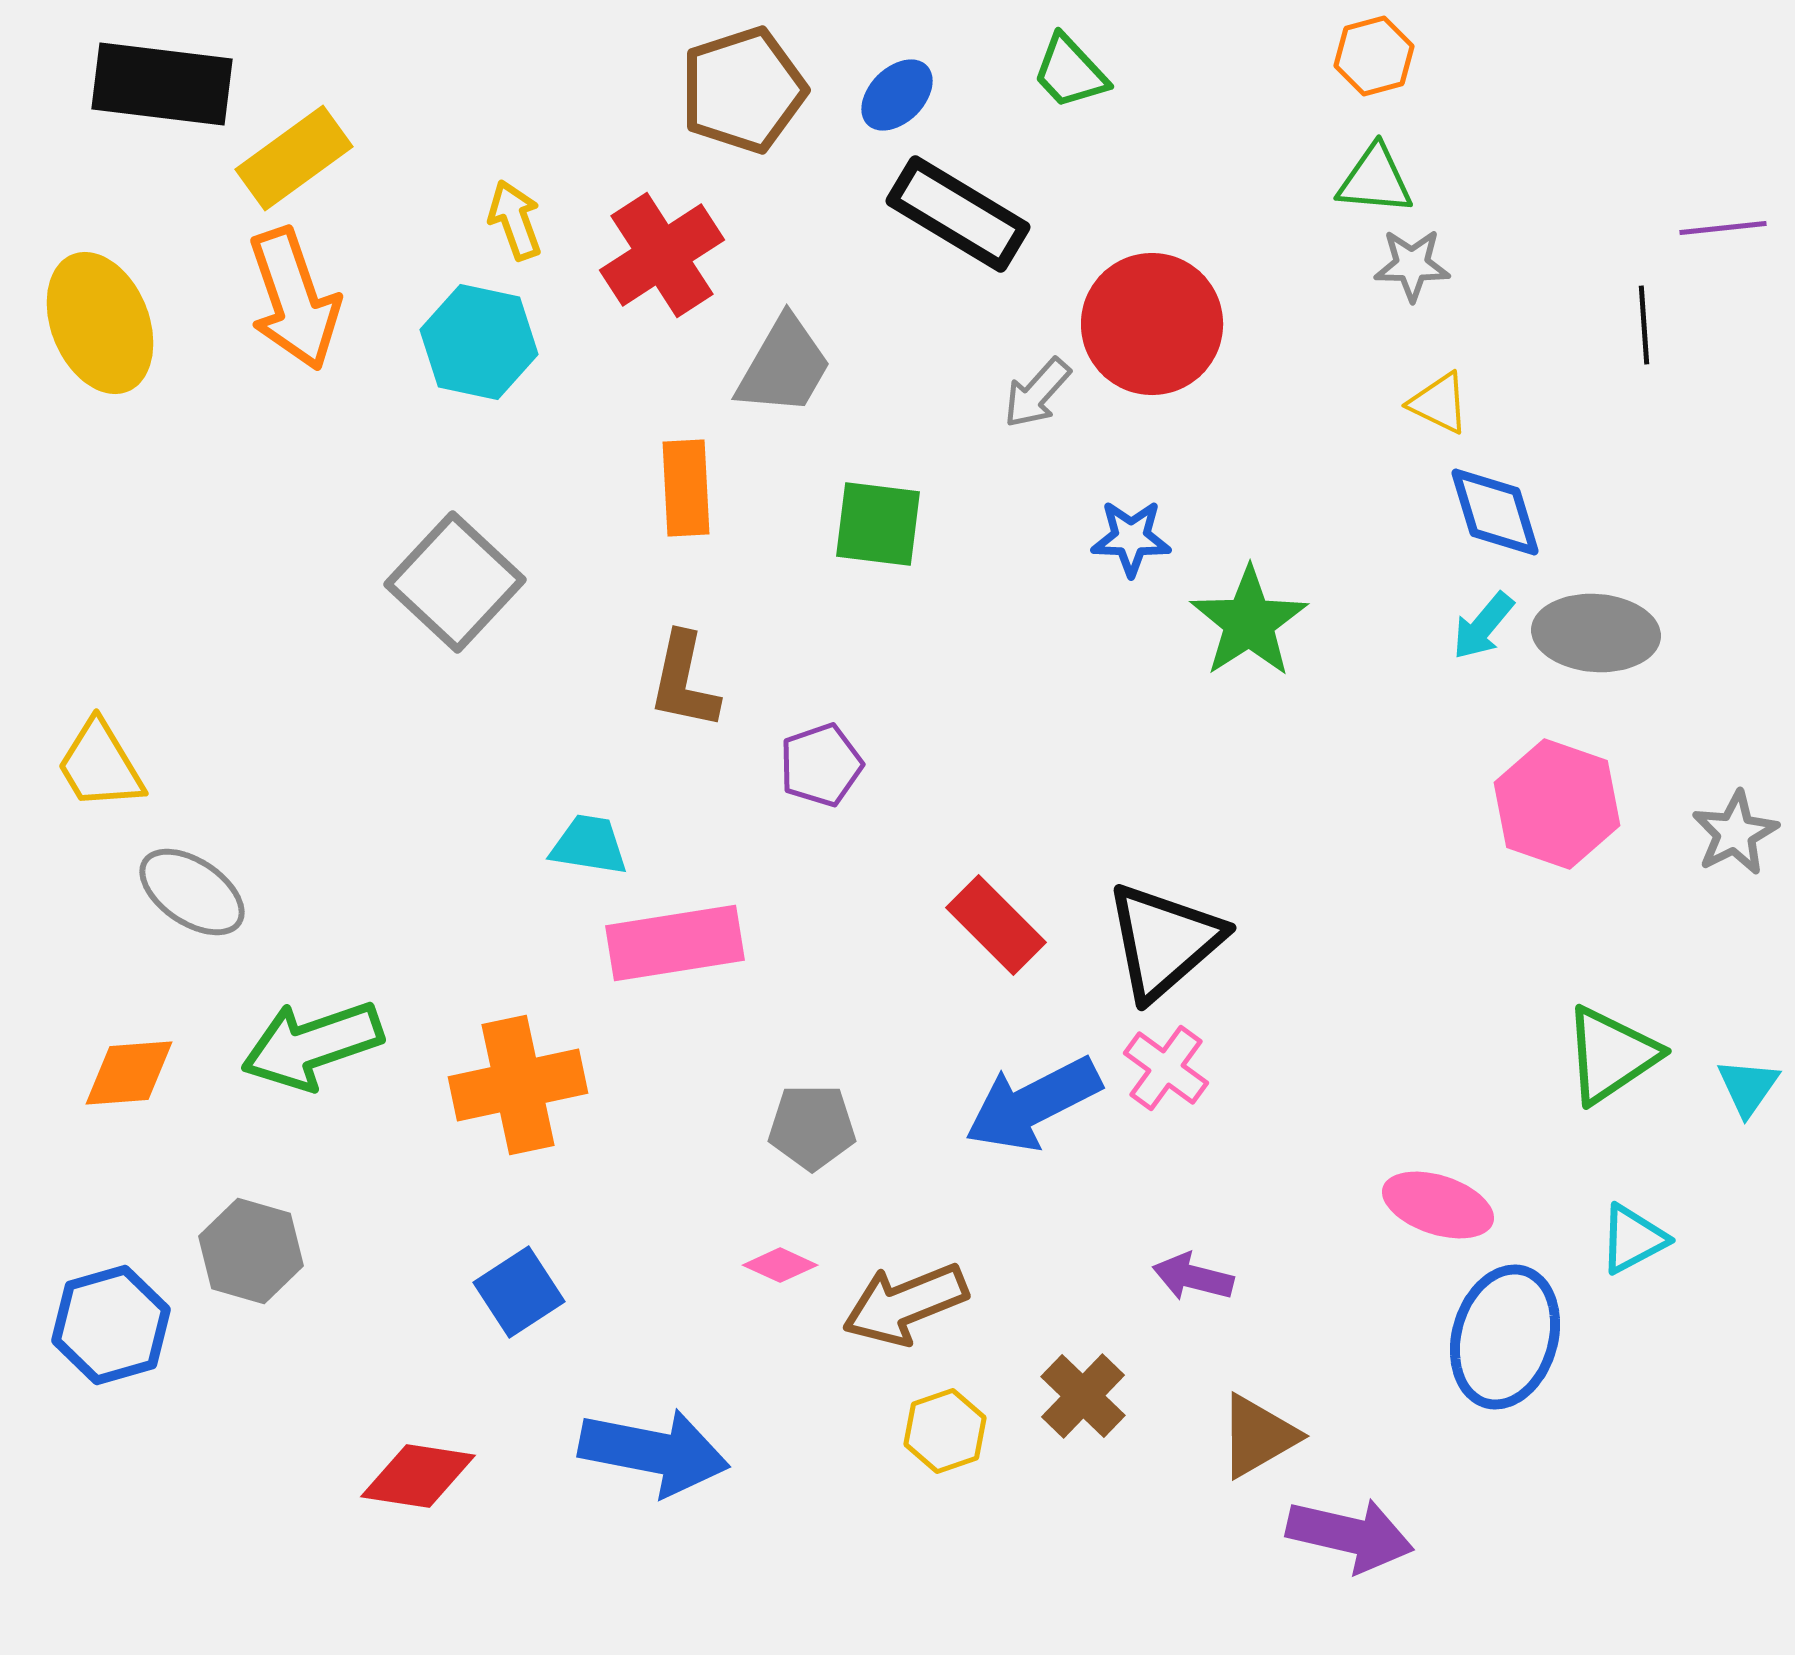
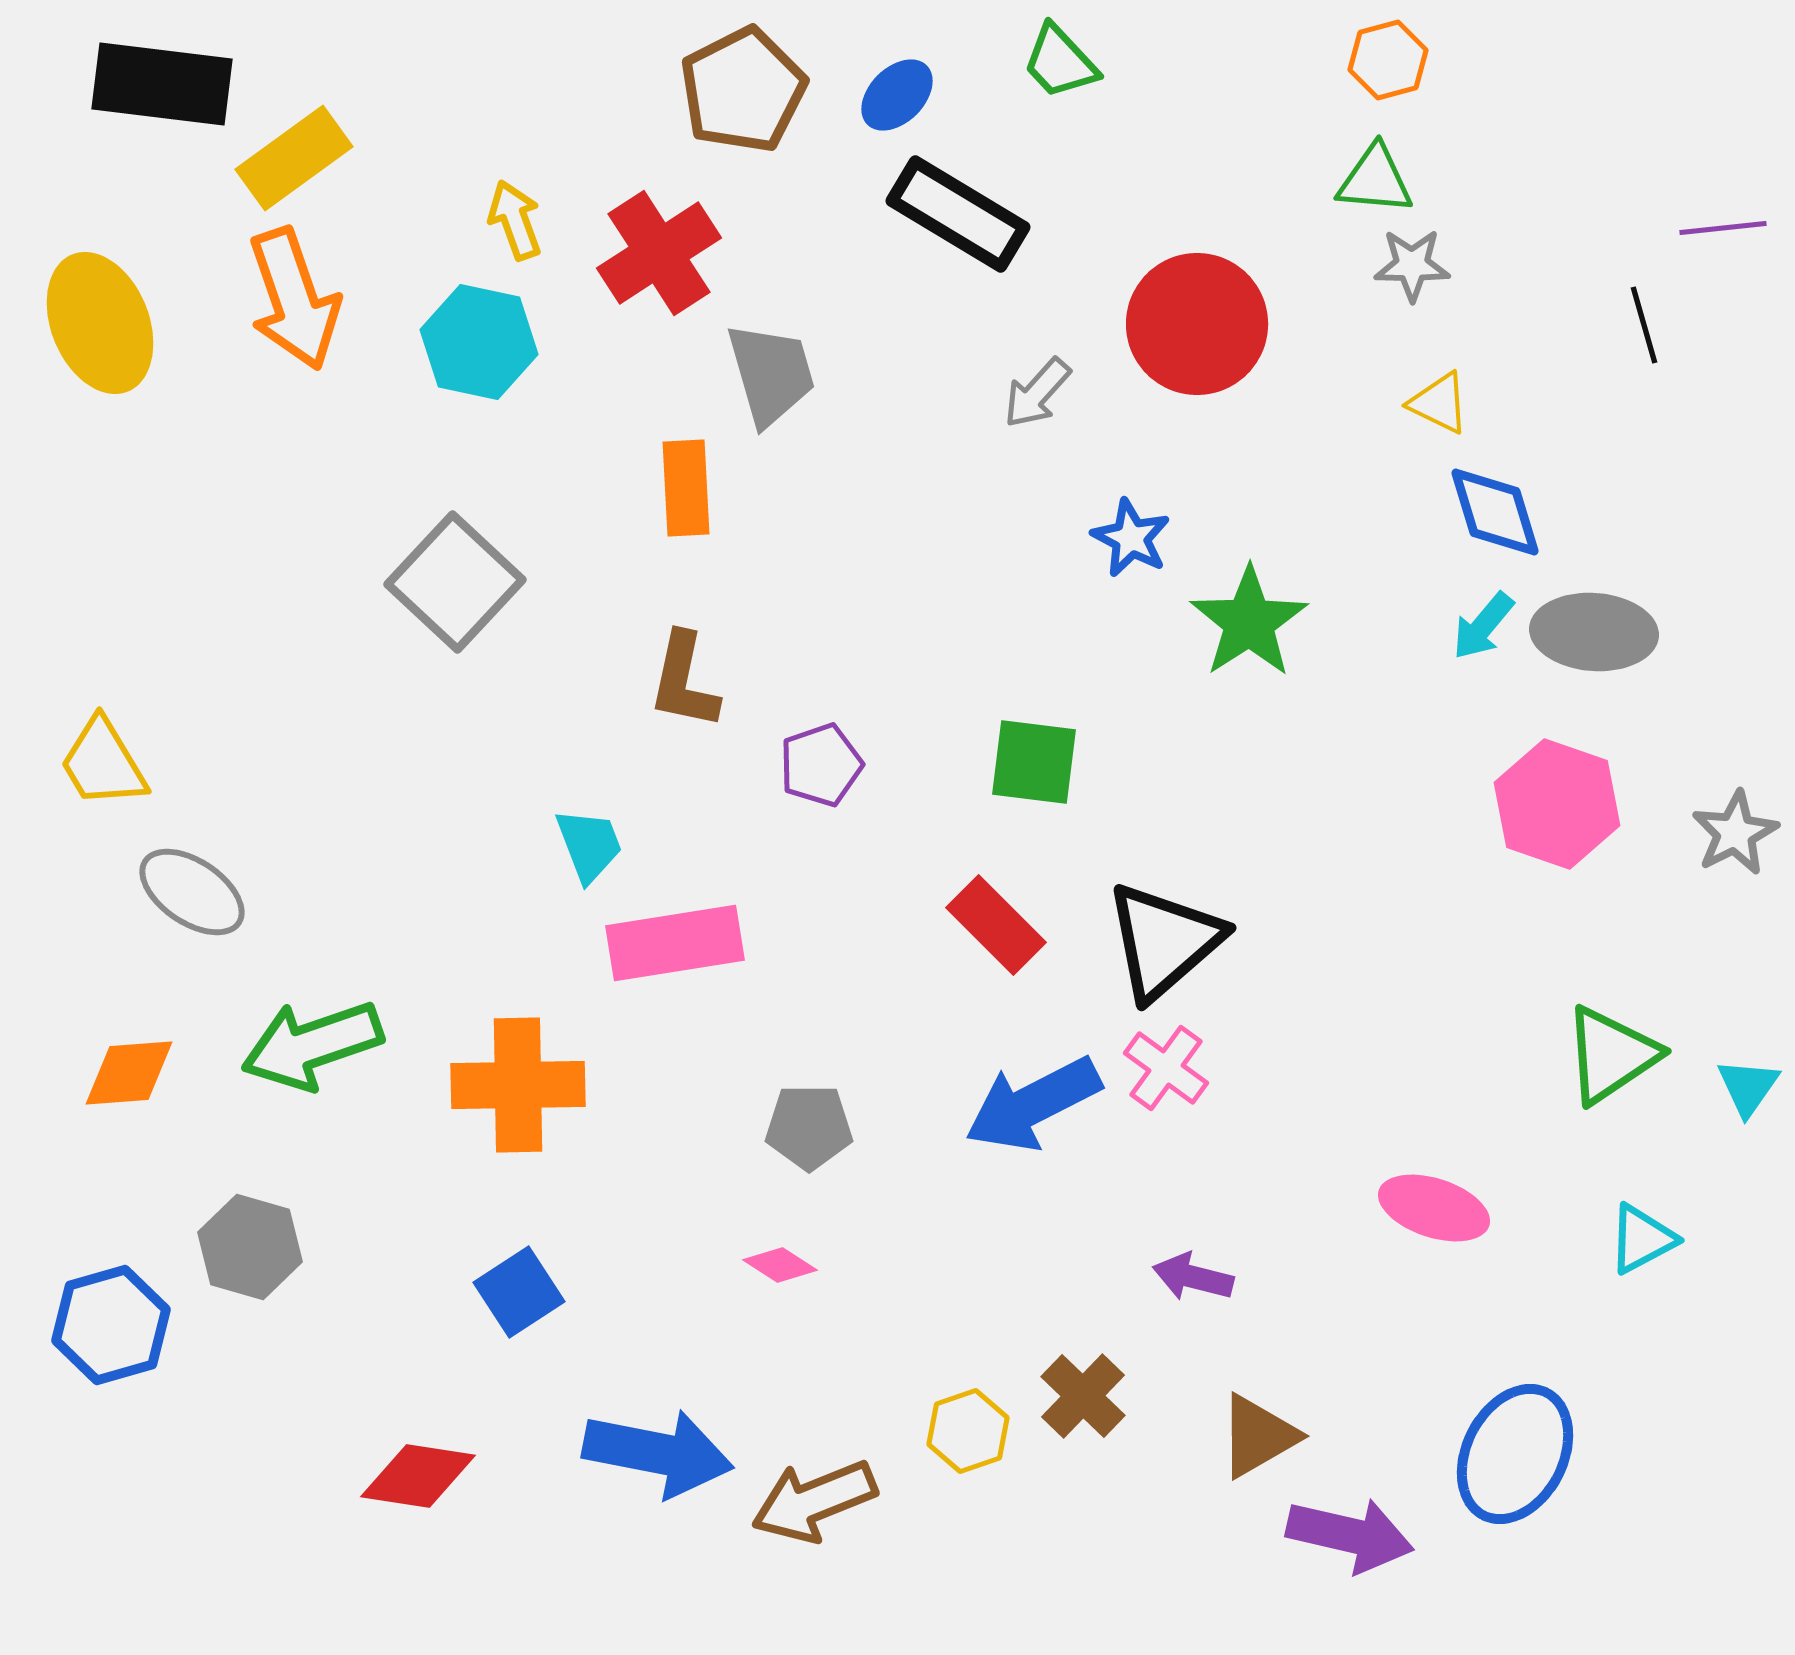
orange hexagon at (1374, 56): moved 14 px right, 4 px down
green trapezoid at (1070, 72): moved 10 px left, 10 px up
brown pentagon at (743, 90): rotated 9 degrees counterclockwise
red cross at (662, 255): moved 3 px left, 2 px up
red circle at (1152, 324): moved 45 px right
black line at (1644, 325): rotated 12 degrees counterclockwise
gray trapezoid at (784, 366): moved 13 px left, 8 px down; rotated 46 degrees counterclockwise
green square at (878, 524): moved 156 px right, 238 px down
blue star at (1131, 538): rotated 26 degrees clockwise
gray ellipse at (1596, 633): moved 2 px left, 1 px up
yellow trapezoid at (100, 765): moved 3 px right, 2 px up
cyan trapezoid at (589, 845): rotated 60 degrees clockwise
orange cross at (518, 1085): rotated 11 degrees clockwise
gray pentagon at (812, 1127): moved 3 px left
pink ellipse at (1438, 1205): moved 4 px left, 3 px down
cyan triangle at (1633, 1239): moved 9 px right
gray hexagon at (251, 1251): moved 1 px left, 4 px up
pink diamond at (780, 1265): rotated 8 degrees clockwise
brown arrow at (905, 1304): moved 91 px left, 197 px down
blue ellipse at (1505, 1337): moved 10 px right, 117 px down; rotated 11 degrees clockwise
yellow hexagon at (945, 1431): moved 23 px right
blue arrow at (654, 1452): moved 4 px right, 1 px down
